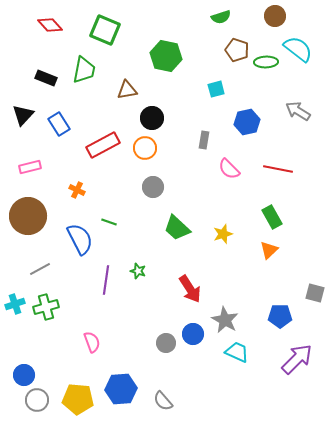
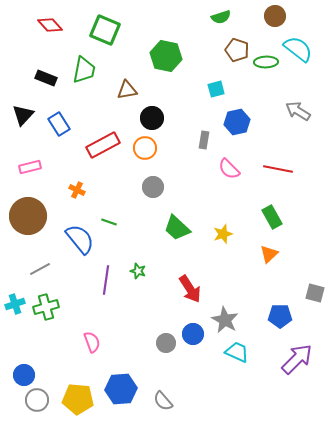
blue hexagon at (247, 122): moved 10 px left
blue semicircle at (80, 239): rotated 12 degrees counterclockwise
orange triangle at (269, 250): moved 4 px down
